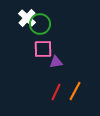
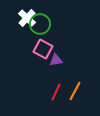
pink square: rotated 30 degrees clockwise
purple triangle: moved 2 px up
